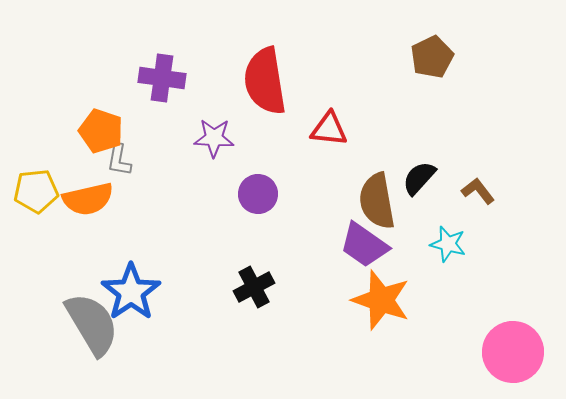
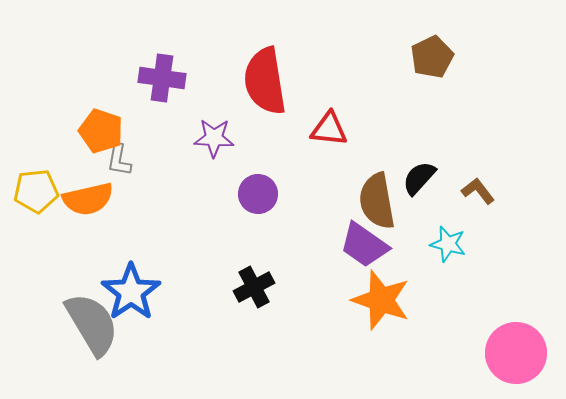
pink circle: moved 3 px right, 1 px down
